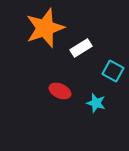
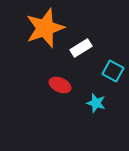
red ellipse: moved 6 px up
